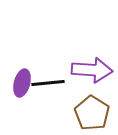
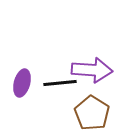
black line: moved 12 px right
